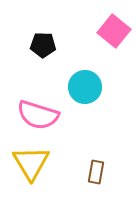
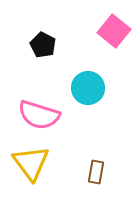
black pentagon: rotated 25 degrees clockwise
cyan circle: moved 3 px right, 1 px down
pink semicircle: moved 1 px right
yellow triangle: rotated 6 degrees counterclockwise
